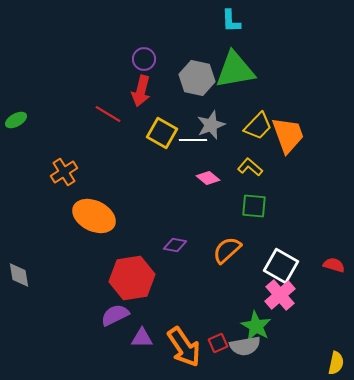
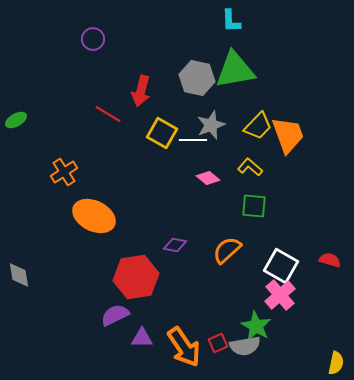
purple circle: moved 51 px left, 20 px up
red semicircle: moved 4 px left, 5 px up
red hexagon: moved 4 px right, 1 px up
